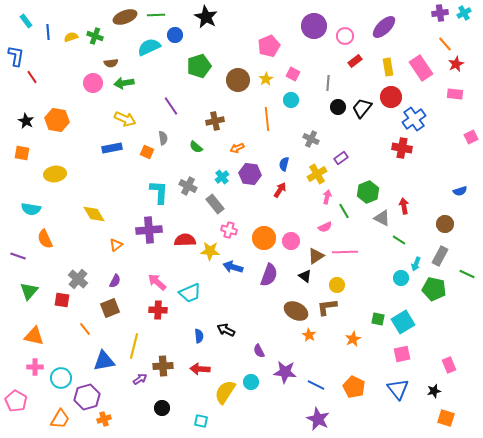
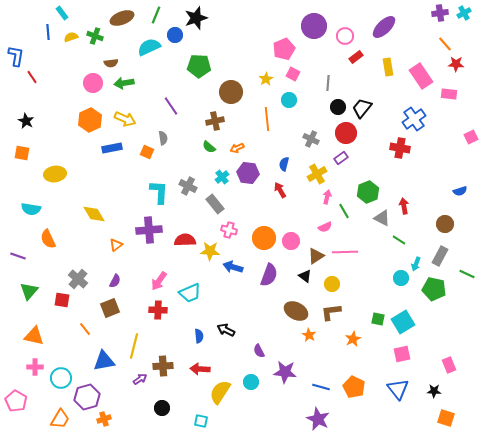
green line at (156, 15): rotated 66 degrees counterclockwise
brown ellipse at (125, 17): moved 3 px left, 1 px down
black star at (206, 17): moved 10 px left, 1 px down; rotated 25 degrees clockwise
cyan rectangle at (26, 21): moved 36 px right, 8 px up
pink pentagon at (269, 46): moved 15 px right, 3 px down
red rectangle at (355, 61): moved 1 px right, 4 px up
red star at (456, 64): rotated 28 degrees clockwise
green pentagon at (199, 66): rotated 20 degrees clockwise
pink rectangle at (421, 68): moved 8 px down
brown circle at (238, 80): moved 7 px left, 12 px down
pink rectangle at (455, 94): moved 6 px left
red circle at (391, 97): moved 45 px left, 36 px down
cyan circle at (291, 100): moved 2 px left
orange hexagon at (57, 120): moved 33 px right; rotated 25 degrees clockwise
green semicircle at (196, 147): moved 13 px right
red cross at (402, 148): moved 2 px left
purple hexagon at (250, 174): moved 2 px left, 1 px up
red arrow at (280, 190): rotated 63 degrees counterclockwise
orange semicircle at (45, 239): moved 3 px right
pink arrow at (157, 282): moved 2 px right, 1 px up; rotated 96 degrees counterclockwise
yellow circle at (337, 285): moved 5 px left, 1 px up
brown L-shape at (327, 307): moved 4 px right, 5 px down
blue line at (316, 385): moved 5 px right, 2 px down; rotated 12 degrees counterclockwise
black star at (434, 391): rotated 16 degrees clockwise
yellow semicircle at (225, 392): moved 5 px left
